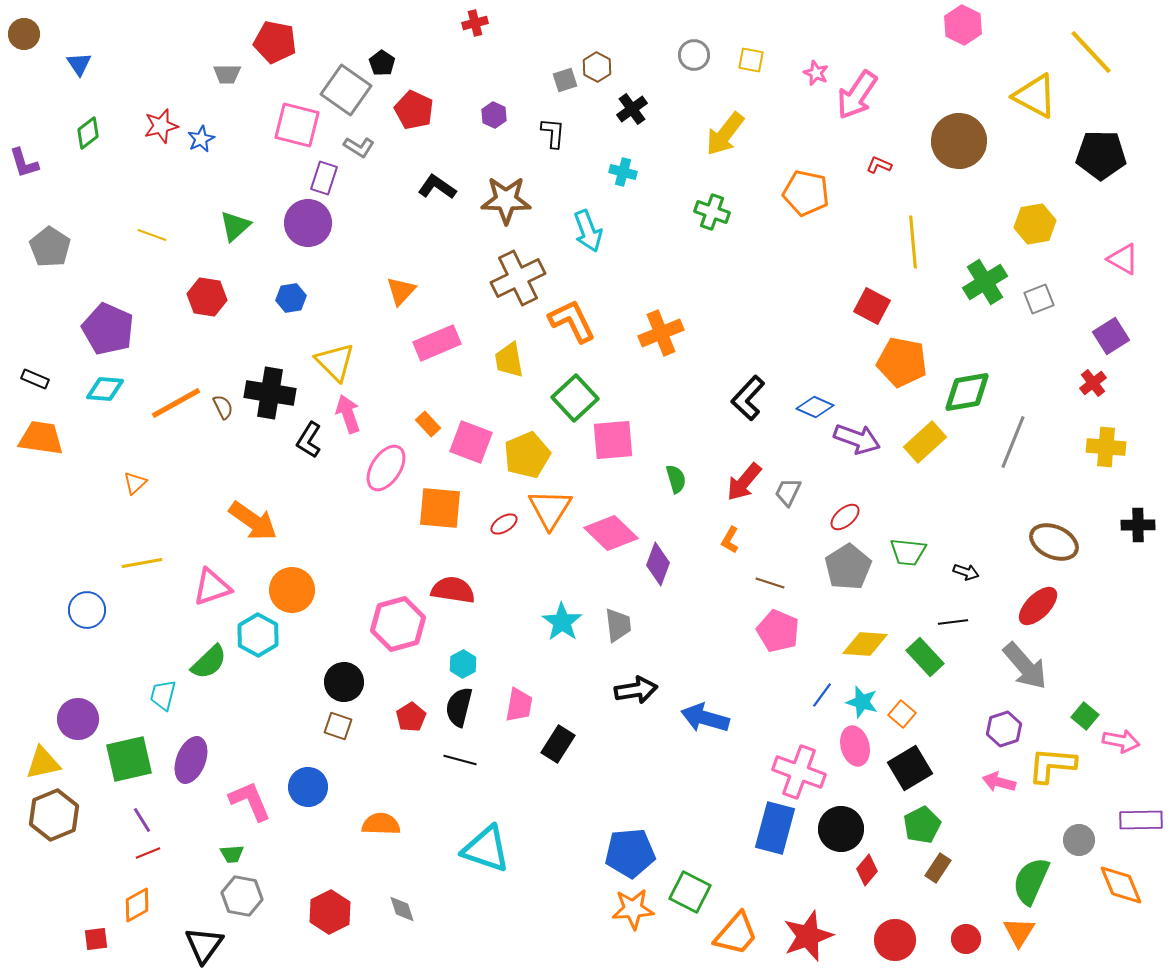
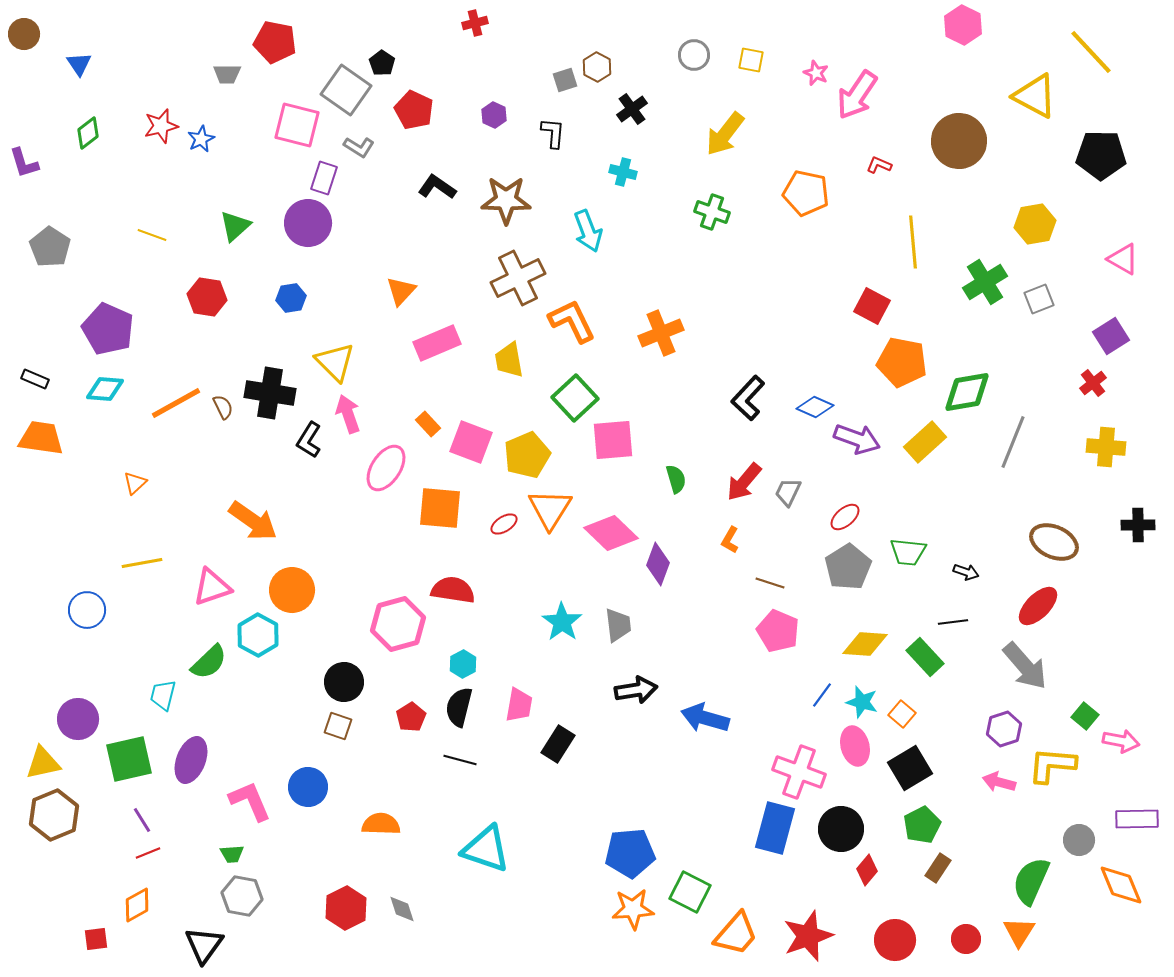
purple rectangle at (1141, 820): moved 4 px left, 1 px up
red hexagon at (330, 912): moved 16 px right, 4 px up
